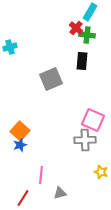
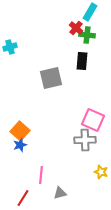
gray square: moved 1 px up; rotated 10 degrees clockwise
